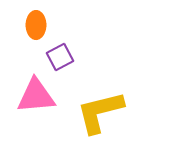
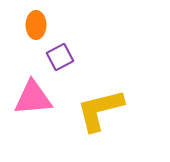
pink triangle: moved 3 px left, 2 px down
yellow L-shape: moved 2 px up
